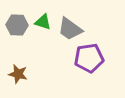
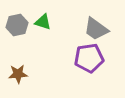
gray hexagon: rotated 15 degrees counterclockwise
gray trapezoid: moved 26 px right
brown star: rotated 18 degrees counterclockwise
